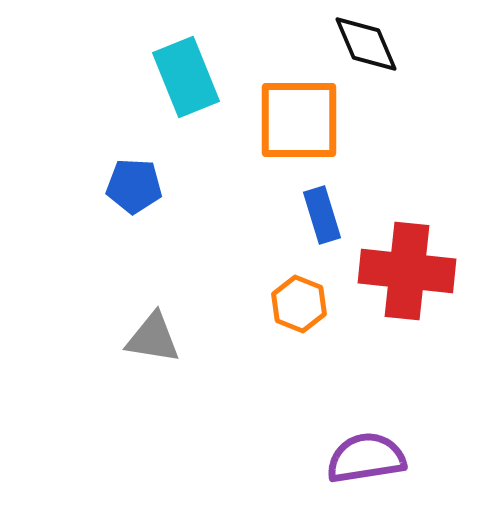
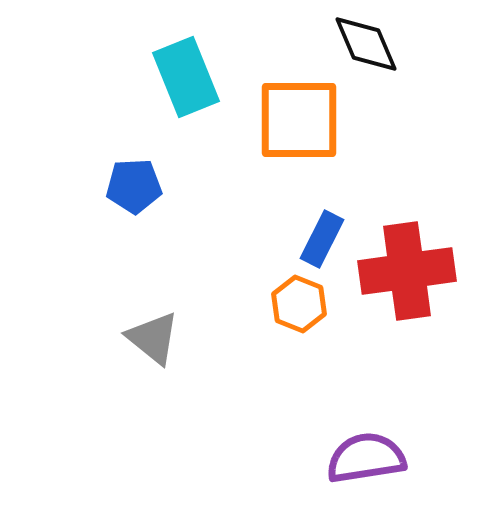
blue pentagon: rotated 6 degrees counterclockwise
blue rectangle: moved 24 px down; rotated 44 degrees clockwise
red cross: rotated 14 degrees counterclockwise
gray triangle: rotated 30 degrees clockwise
